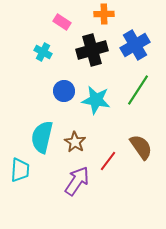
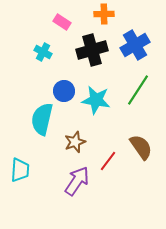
cyan semicircle: moved 18 px up
brown star: rotated 20 degrees clockwise
